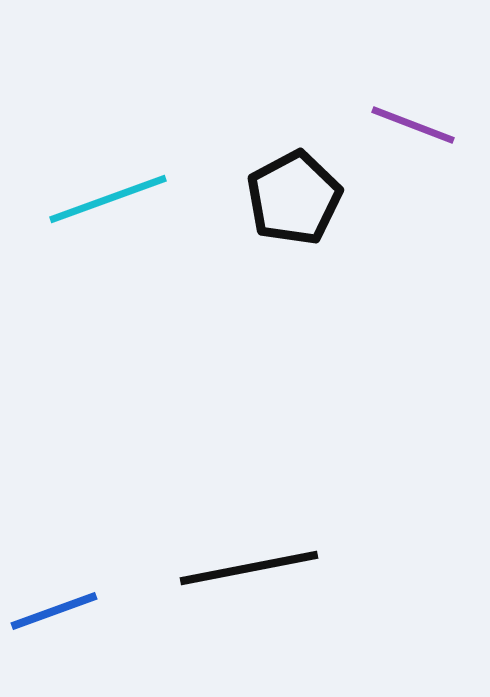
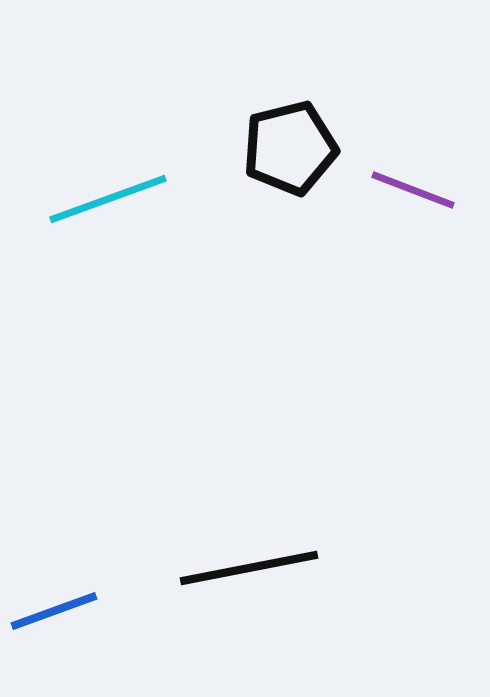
purple line: moved 65 px down
black pentagon: moved 4 px left, 50 px up; rotated 14 degrees clockwise
